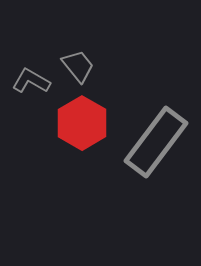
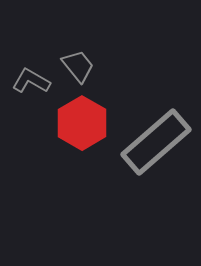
gray rectangle: rotated 12 degrees clockwise
